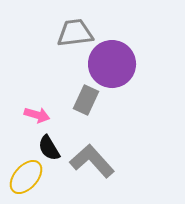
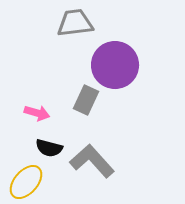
gray trapezoid: moved 10 px up
purple circle: moved 3 px right, 1 px down
pink arrow: moved 2 px up
black semicircle: rotated 44 degrees counterclockwise
yellow ellipse: moved 5 px down
